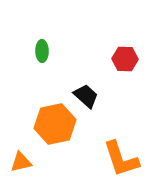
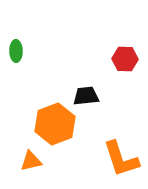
green ellipse: moved 26 px left
black trapezoid: rotated 48 degrees counterclockwise
orange hexagon: rotated 9 degrees counterclockwise
orange triangle: moved 10 px right, 1 px up
